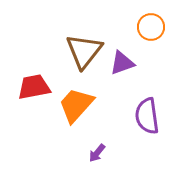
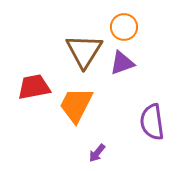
orange circle: moved 27 px left
brown triangle: rotated 6 degrees counterclockwise
orange trapezoid: rotated 15 degrees counterclockwise
purple semicircle: moved 5 px right, 6 px down
